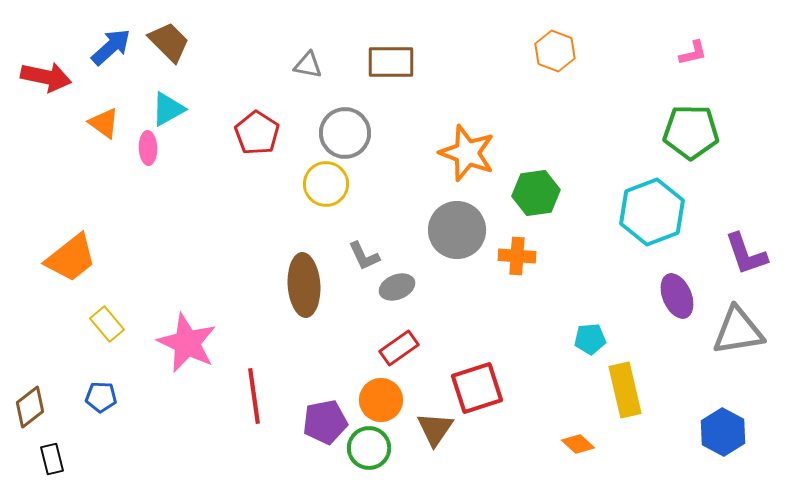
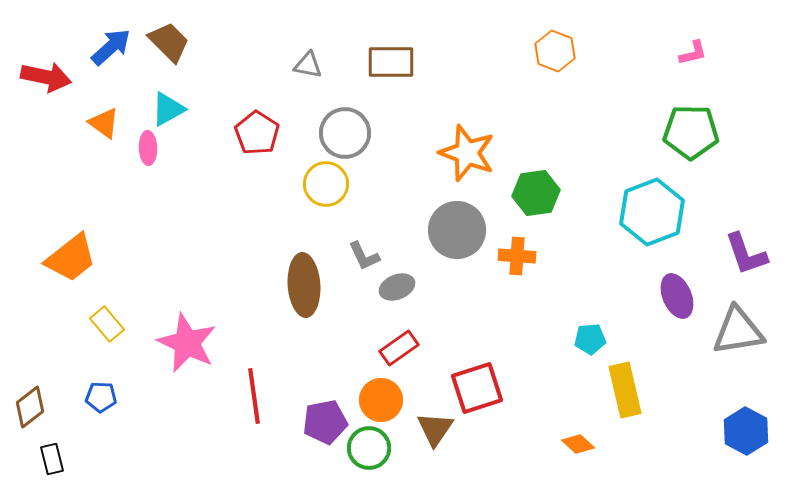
blue hexagon at (723, 432): moved 23 px right, 1 px up
